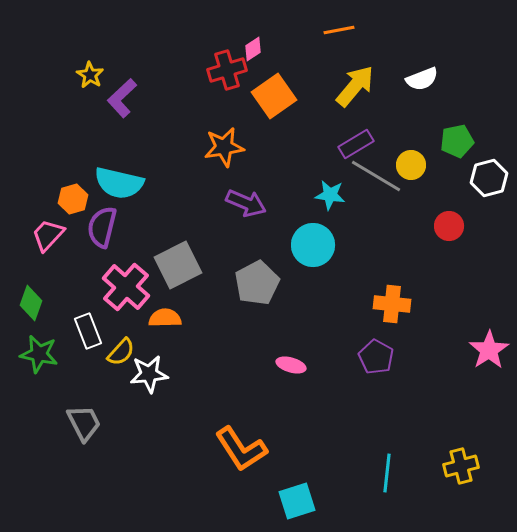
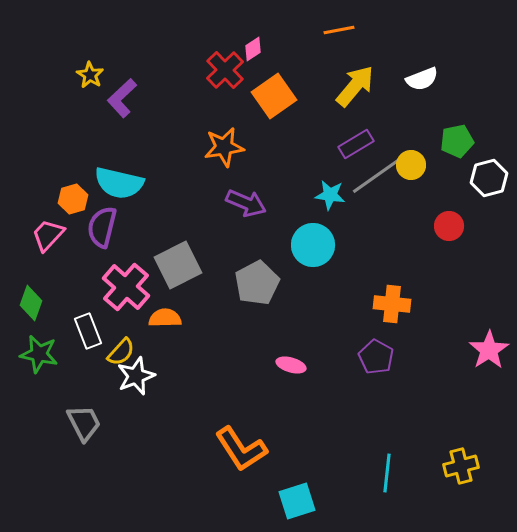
red cross: moved 2 px left; rotated 27 degrees counterclockwise
gray line: rotated 66 degrees counterclockwise
white star: moved 13 px left, 2 px down; rotated 15 degrees counterclockwise
